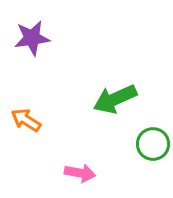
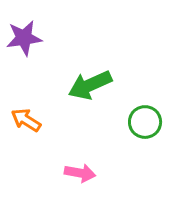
purple star: moved 8 px left
green arrow: moved 25 px left, 14 px up
green circle: moved 8 px left, 22 px up
